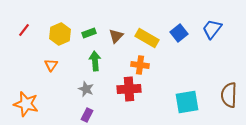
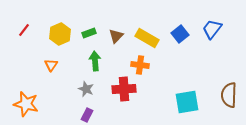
blue square: moved 1 px right, 1 px down
red cross: moved 5 px left
